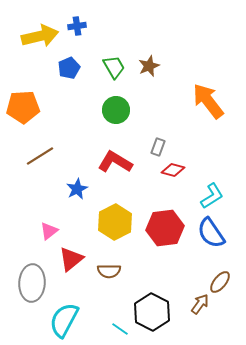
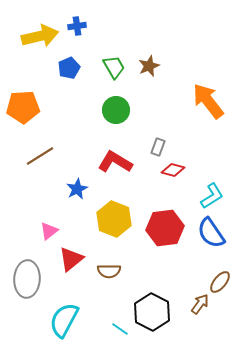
yellow hexagon: moved 1 px left, 3 px up; rotated 12 degrees counterclockwise
gray ellipse: moved 5 px left, 4 px up
